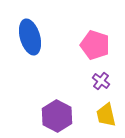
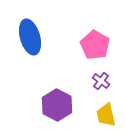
pink pentagon: rotated 12 degrees clockwise
purple hexagon: moved 11 px up
